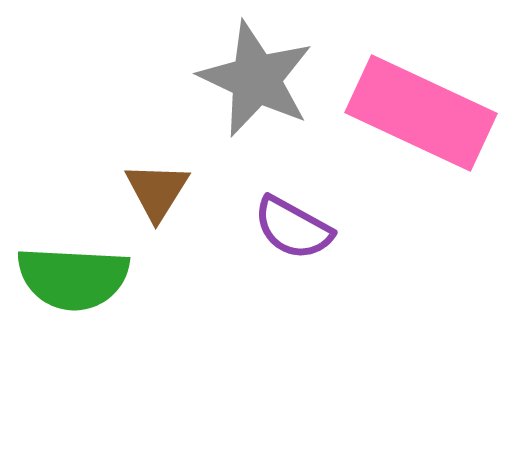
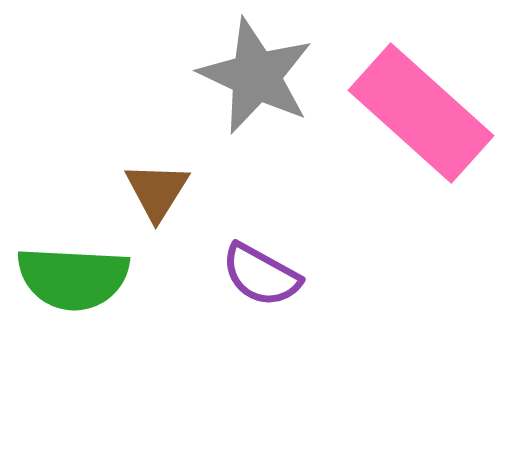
gray star: moved 3 px up
pink rectangle: rotated 17 degrees clockwise
purple semicircle: moved 32 px left, 47 px down
